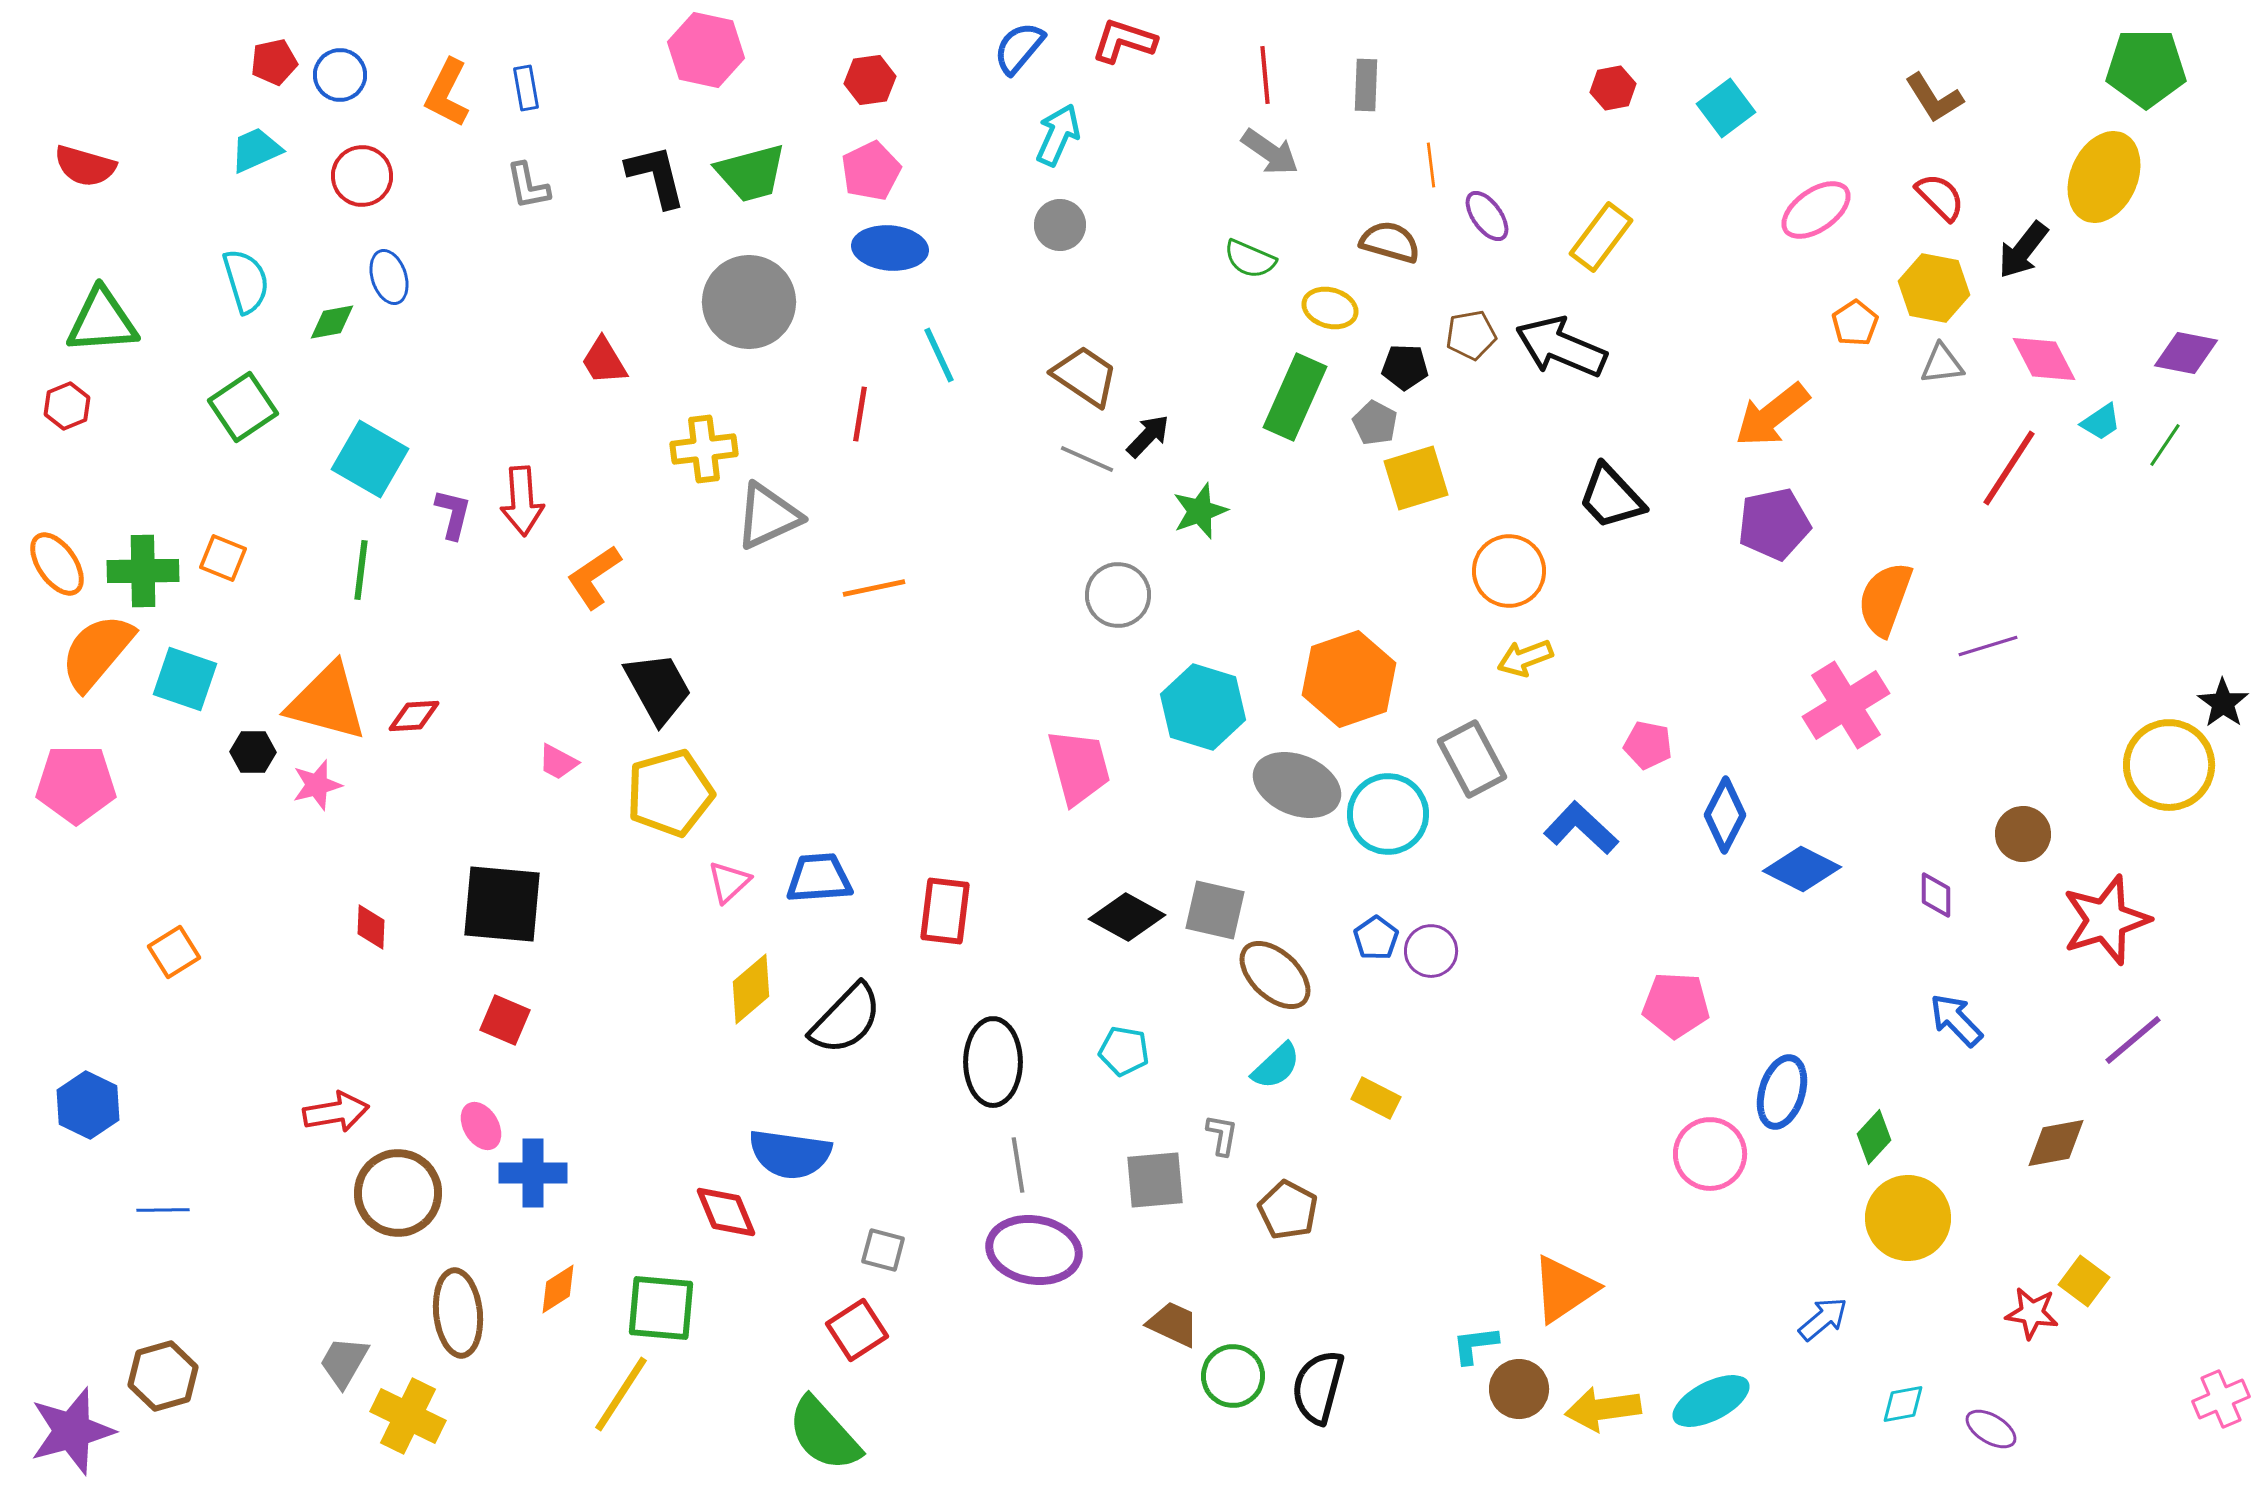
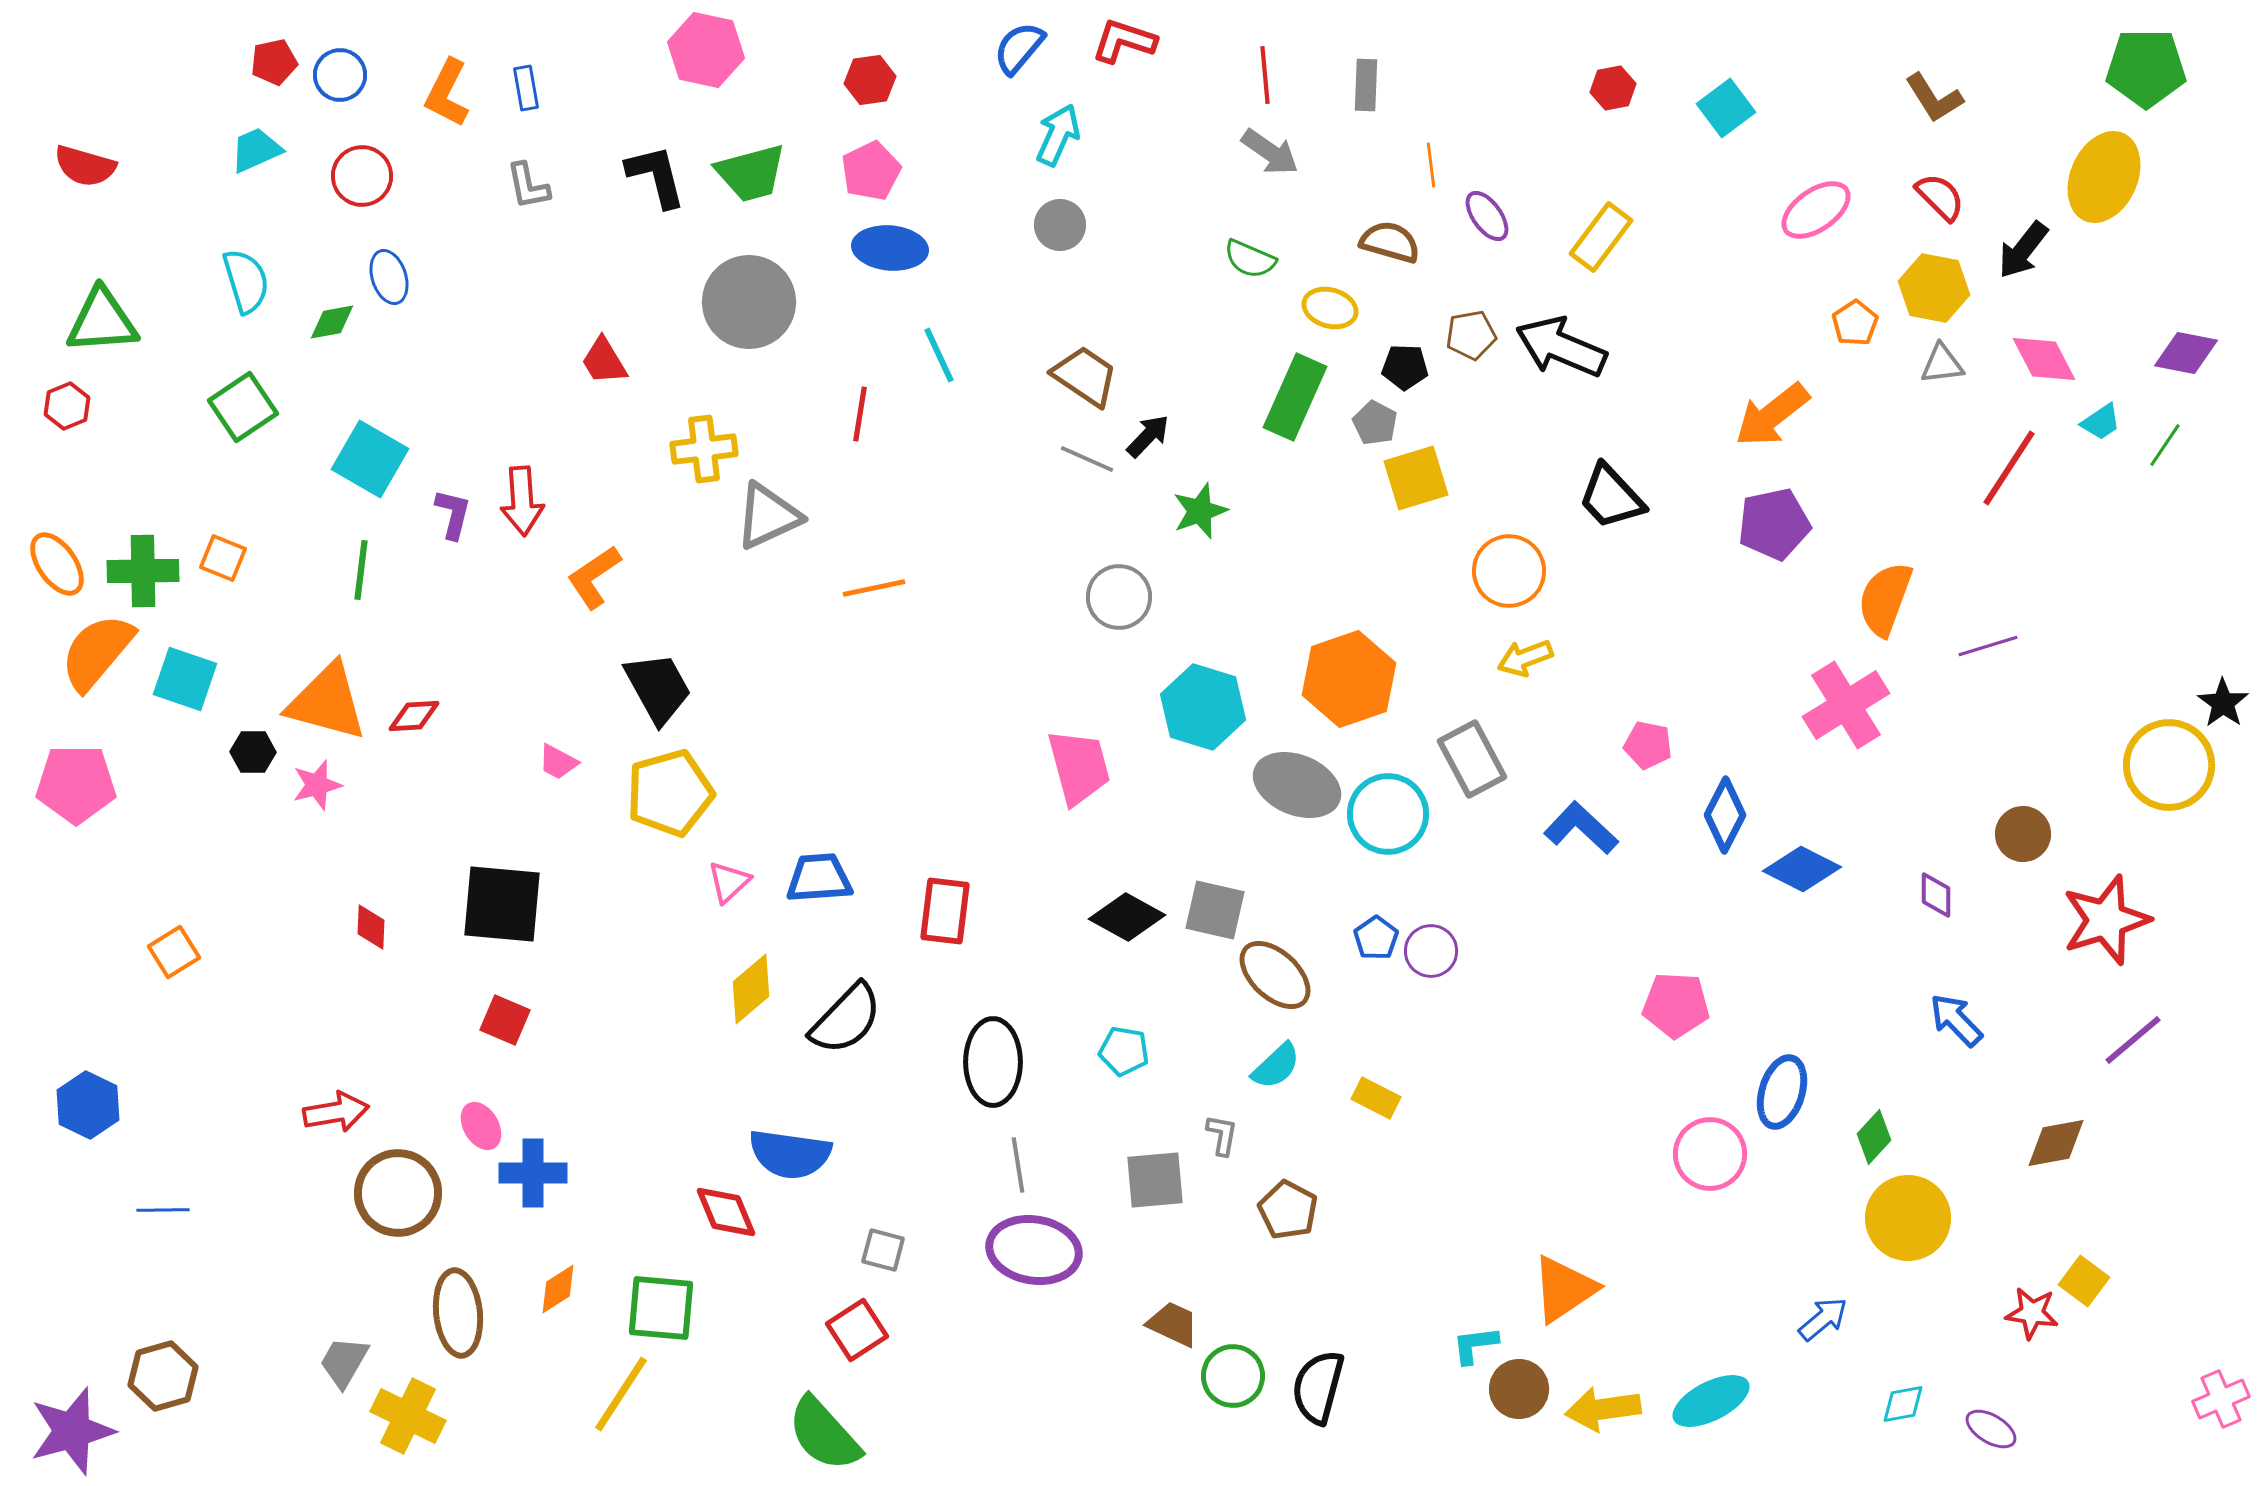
gray circle at (1118, 595): moved 1 px right, 2 px down
